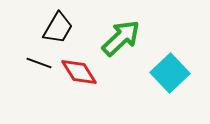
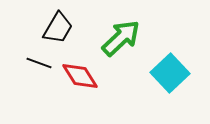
red diamond: moved 1 px right, 4 px down
